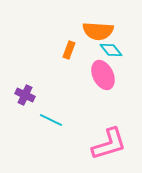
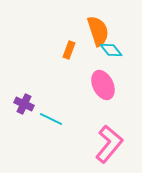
orange semicircle: rotated 112 degrees counterclockwise
pink ellipse: moved 10 px down
purple cross: moved 1 px left, 9 px down
cyan line: moved 1 px up
pink L-shape: rotated 33 degrees counterclockwise
